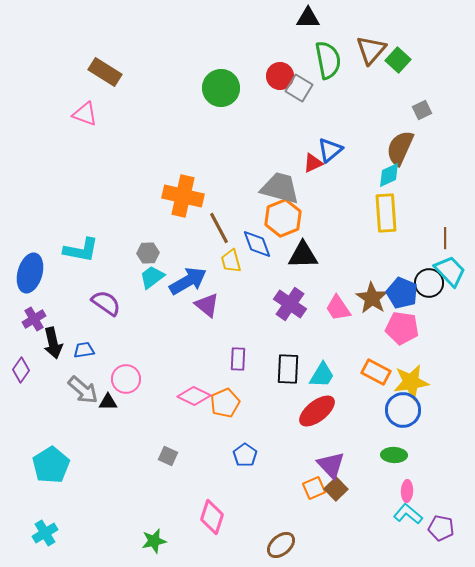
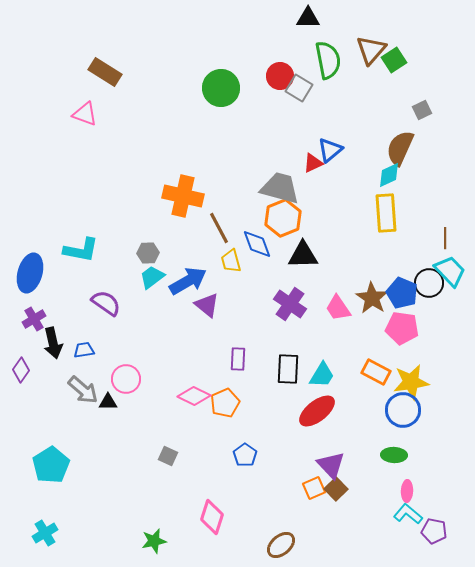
green square at (398, 60): moved 4 px left; rotated 15 degrees clockwise
purple pentagon at (441, 528): moved 7 px left, 3 px down
